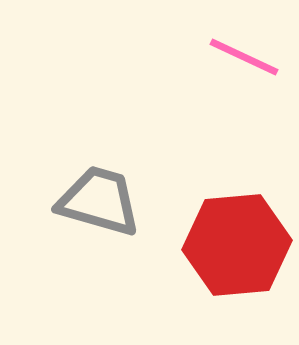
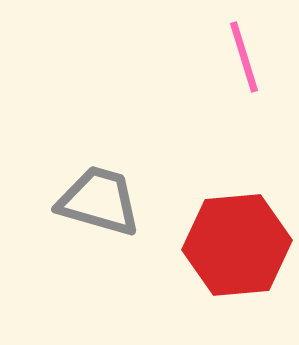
pink line: rotated 48 degrees clockwise
